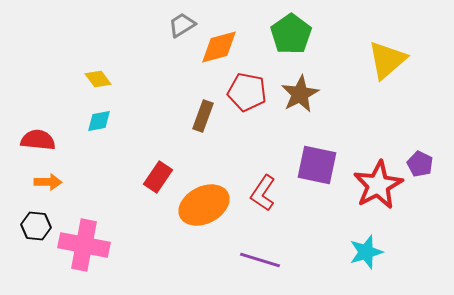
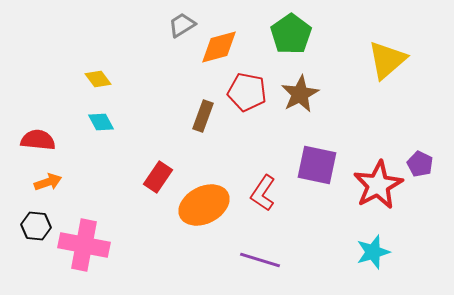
cyan diamond: moved 2 px right, 1 px down; rotated 72 degrees clockwise
orange arrow: rotated 20 degrees counterclockwise
cyan star: moved 7 px right
